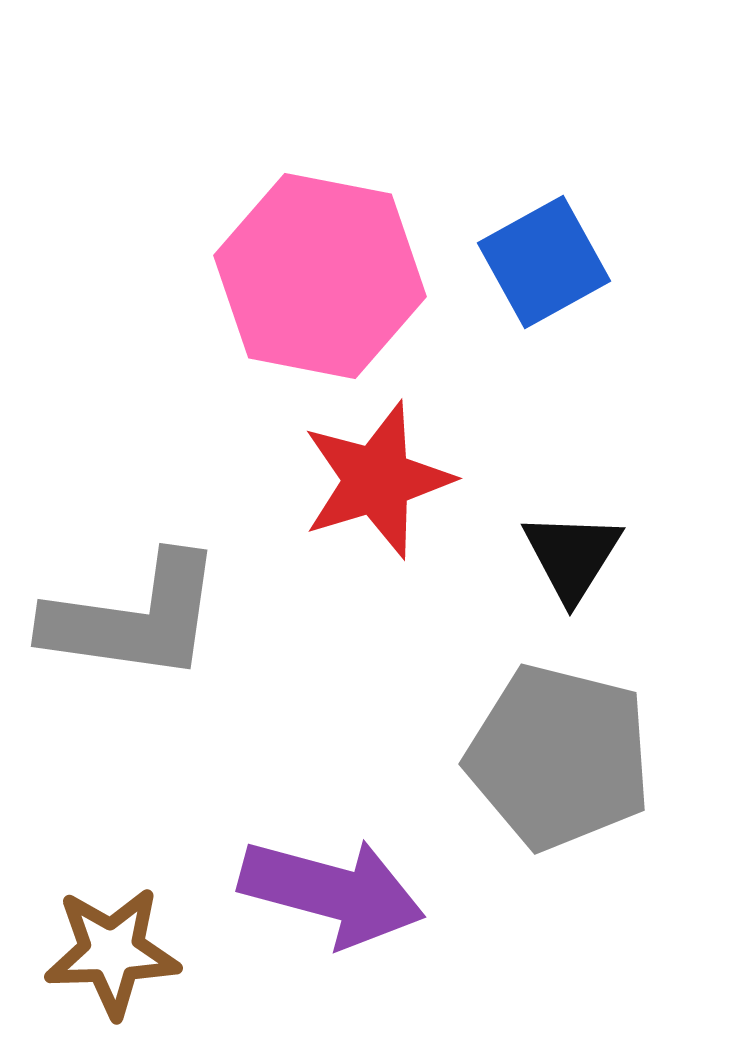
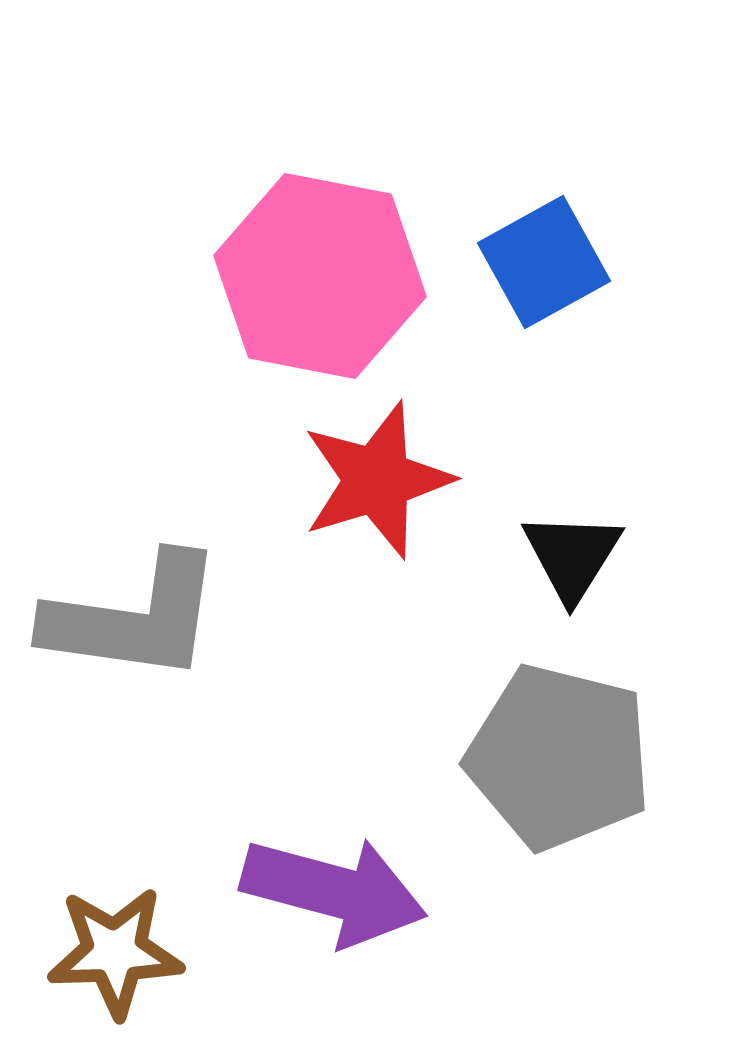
purple arrow: moved 2 px right, 1 px up
brown star: moved 3 px right
